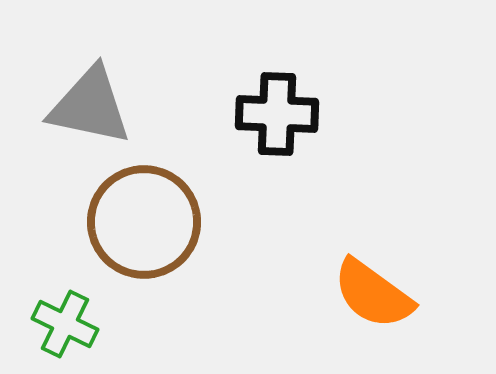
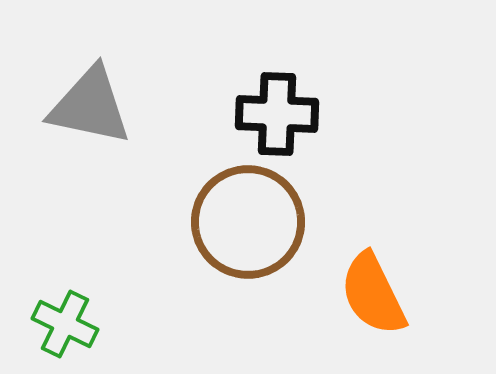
brown circle: moved 104 px right
orange semicircle: rotated 28 degrees clockwise
